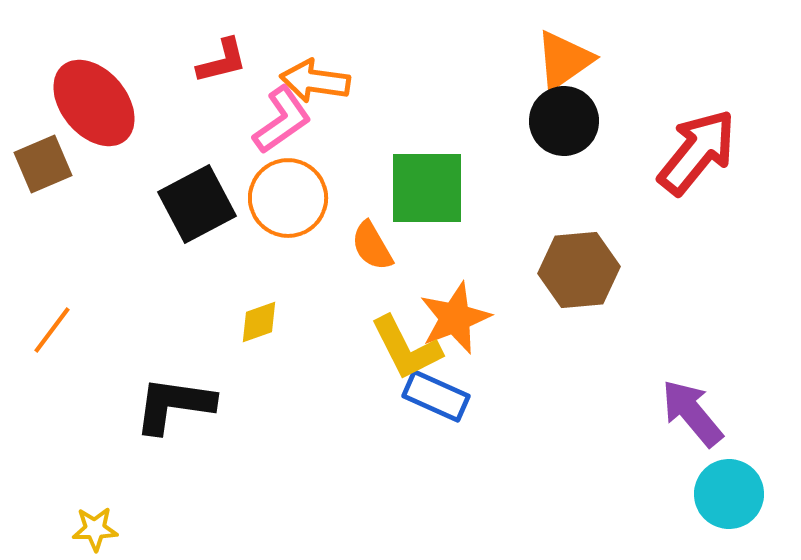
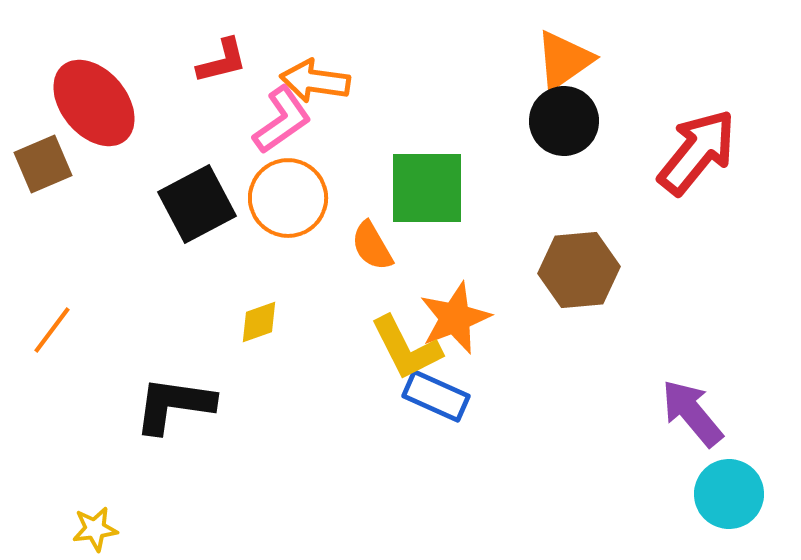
yellow star: rotated 6 degrees counterclockwise
